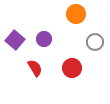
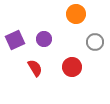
purple square: rotated 24 degrees clockwise
red circle: moved 1 px up
